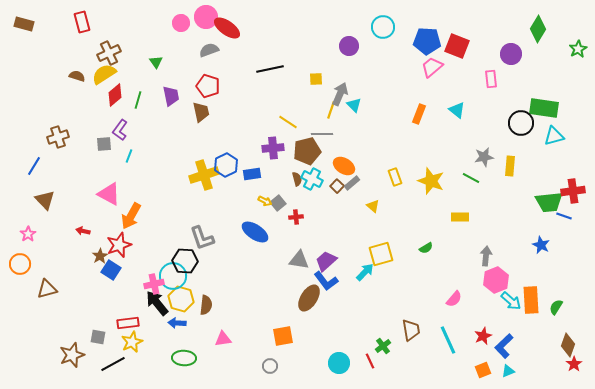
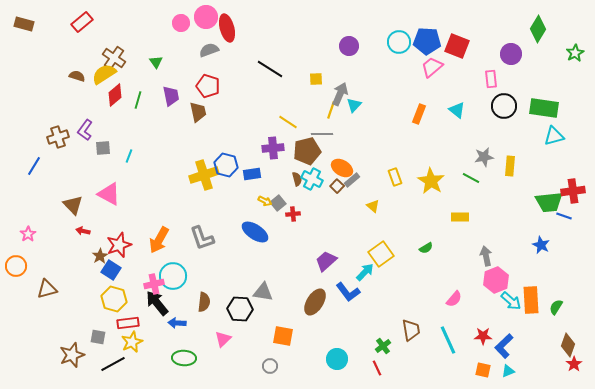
red rectangle at (82, 22): rotated 65 degrees clockwise
cyan circle at (383, 27): moved 16 px right, 15 px down
red ellipse at (227, 28): rotated 40 degrees clockwise
green star at (578, 49): moved 3 px left, 4 px down
brown cross at (109, 53): moved 5 px right, 5 px down; rotated 30 degrees counterclockwise
black line at (270, 69): rotated 44 degrees clockwise
cyan triangle at (354, 105): rotated 28 degrees clockwise
brown trapezoid at (201, 112): moved 3 px left
black circle at (521, 123): moved 17 px left, 17 px up
purple L-shape at (120, 130): moved 35 px left
gray square at (104, 144): moved 1 px left, 4 px down
blue hexagon at (226, 165): rotated 20 degrees counterclockwise
orange ellipse at (344, 166): moved 2 px left, 2 px down
yellow star at (431, 181): rotated 12 degrees clockwise
gray rectangle at (352, 183): moved 3 px up
brown triangle at (45, 200): moved 28 px right, 5 px down
orange arrow at (131, 216): moved 28 px right, 24 px down
red cross at (296, 217): moved 3 px left, 3 px up
yellow square at (381, 254): rotated 20 degrees counterclockwise
gray arrow at (486, 256): rotated 18 degrees counterclockwise
gray triangle at (299, 260): moved 36 px left, 32 px down
black hexagon at (185, 261): moved 55 px right, 48 px down
orange circle at (20, 264): moved 4 px left, 2 px down
blue L-shape at (326, 281): moved 22 px right, 11 px down
brown ellipse at (309, 298): moved 6 px right, 4 px down
yellow hexagon at (181, 299): moved 67 px left
brown semicircle at (206, 305): moved 2 px left, 3 px up
orange square at (283, 336): rotated 20 degrees clockwise
red star at (483, 336): rotated 24 degrees clockwise
pink triangle at (223, 339): rotated 36 degrees counterclockwise
red line at (370, 361): moved 7 px right, 7 px down
cyan circle at (339, 363): moved 2 px left, 4 px up
orange square at (483, 370): rotated 35 degrees clockwise
